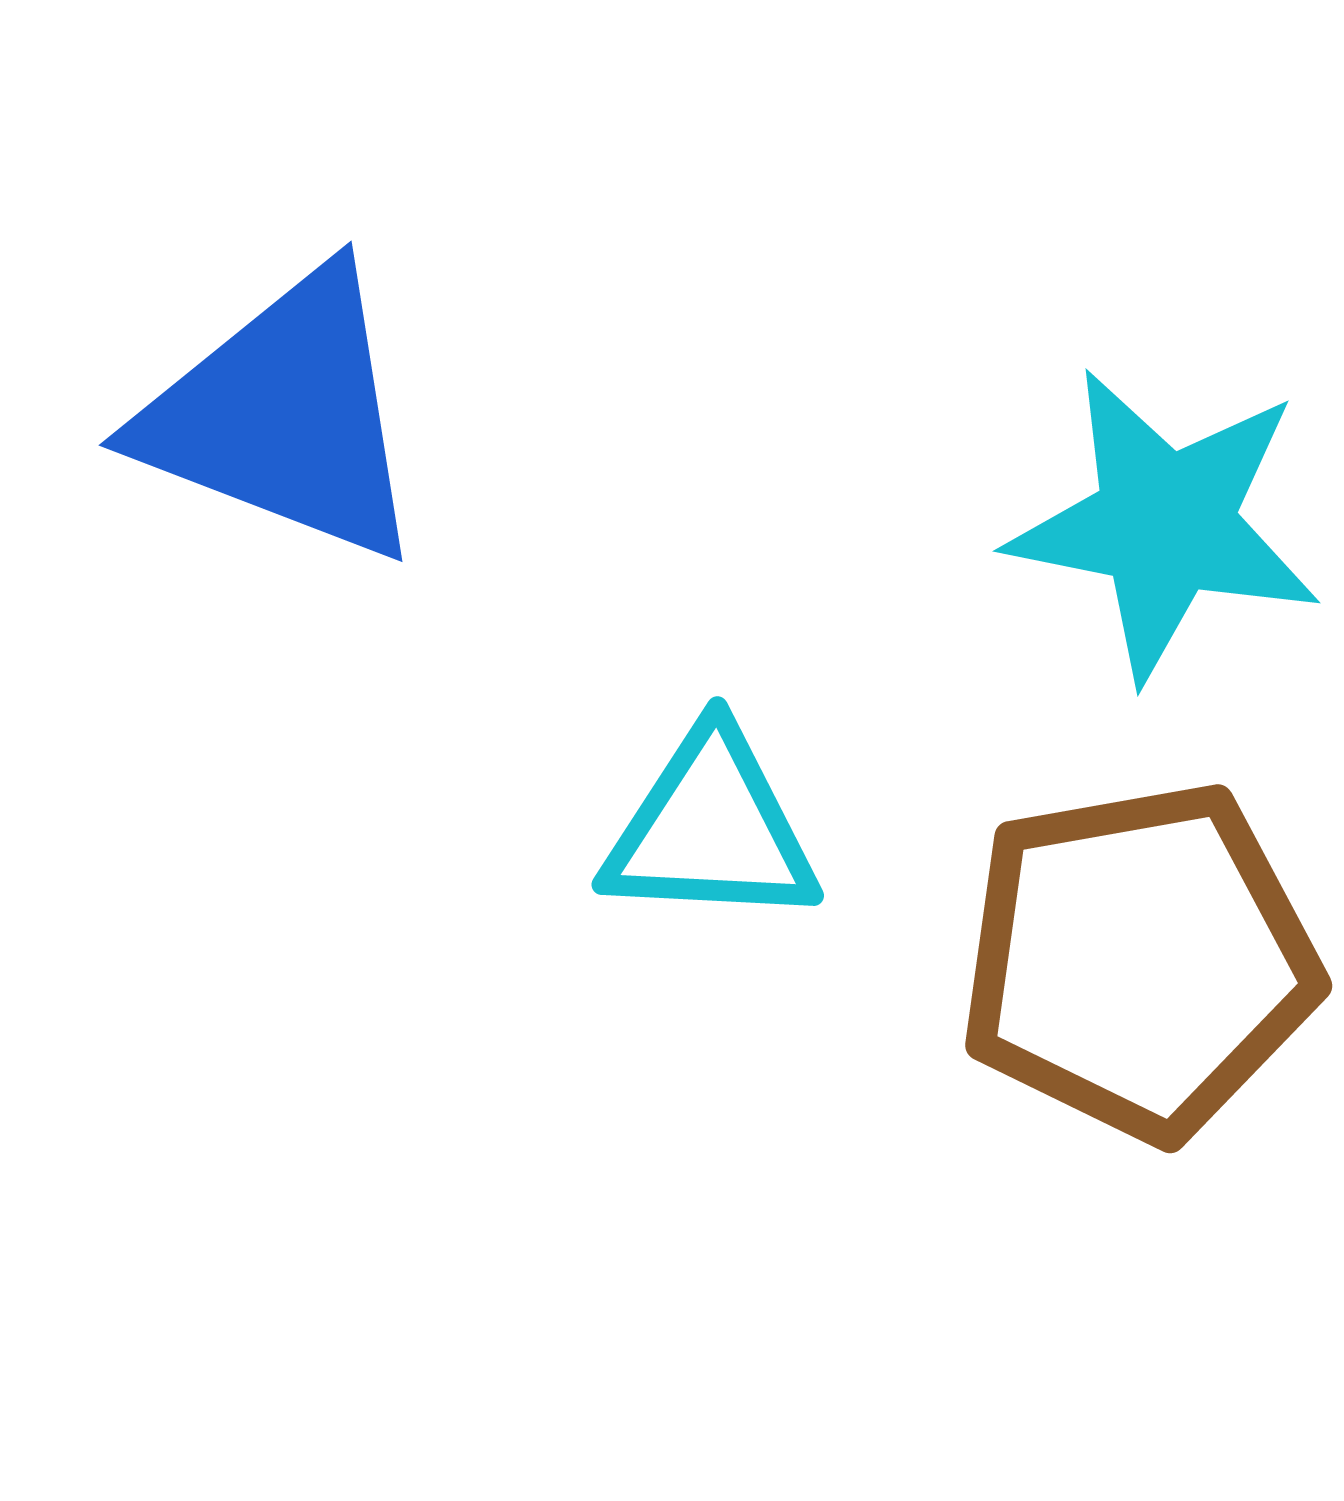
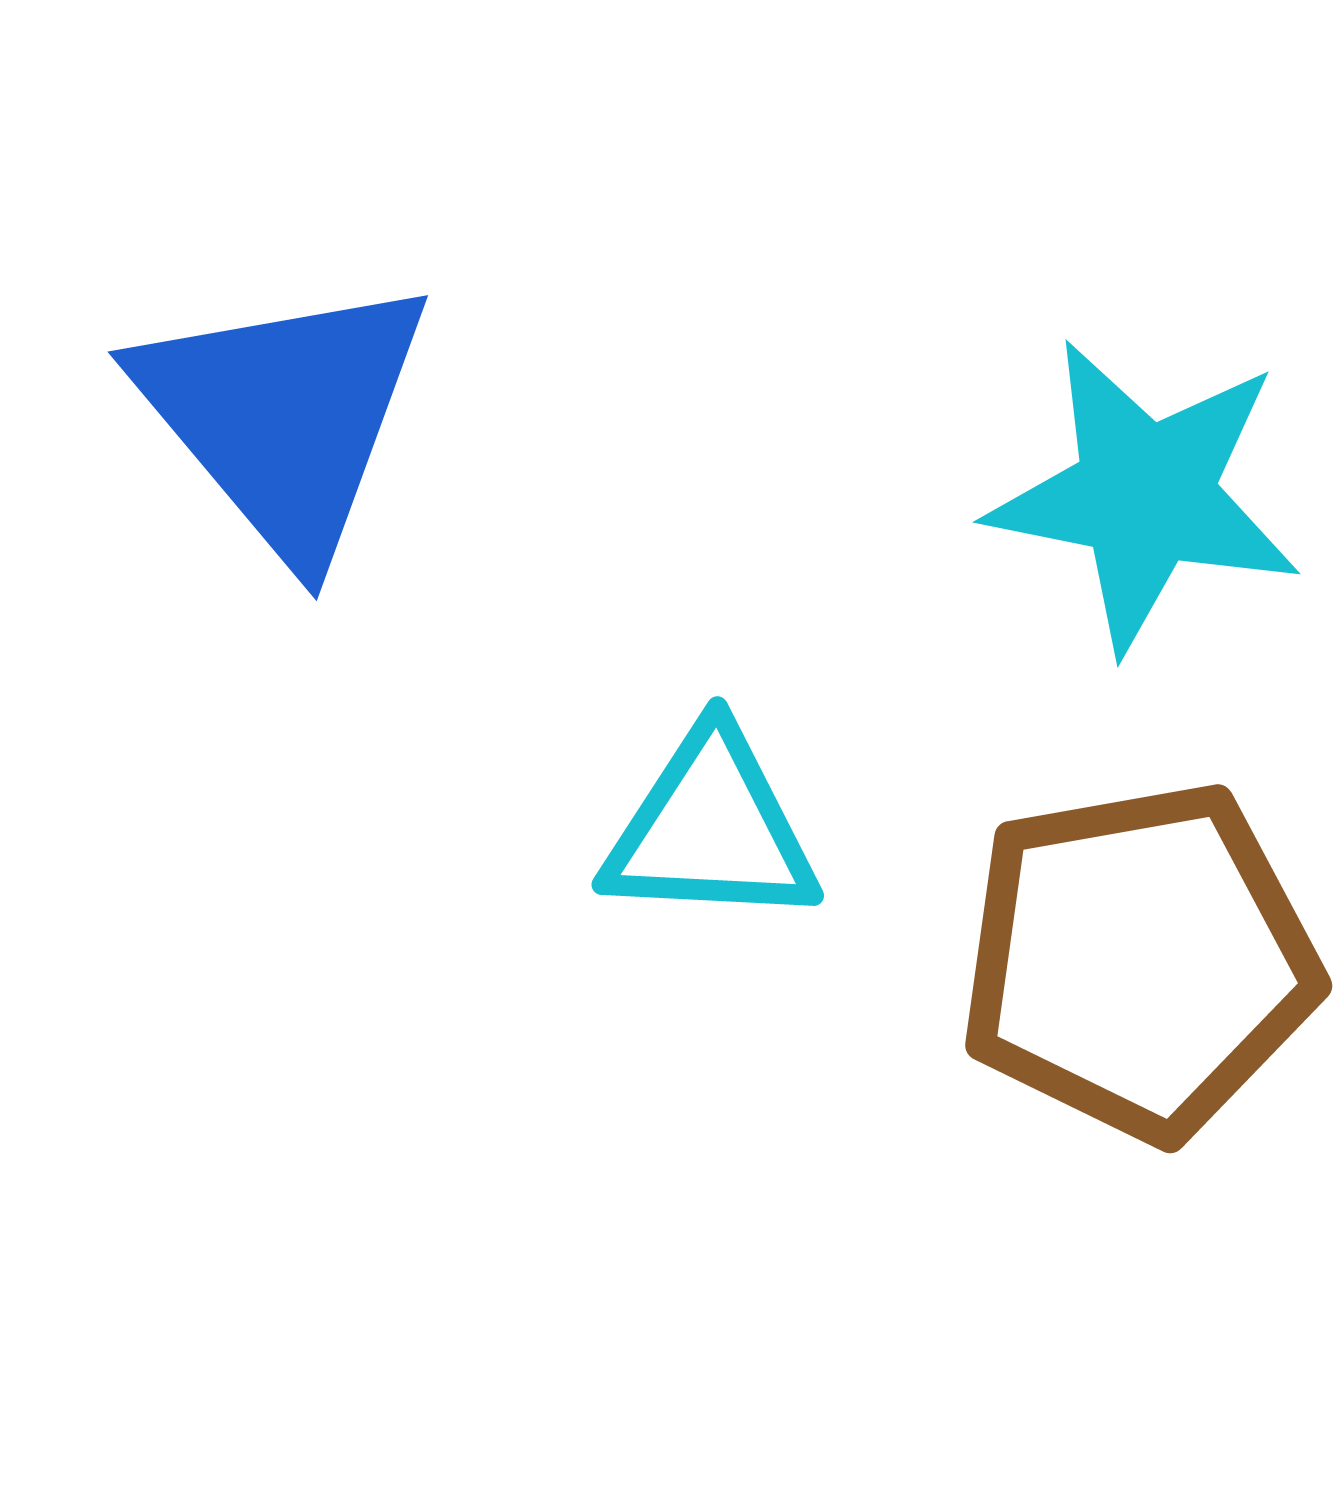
blue triangle: rotated 29 degrees clockwise
cyan star: moved 20 px left, 29 px up
